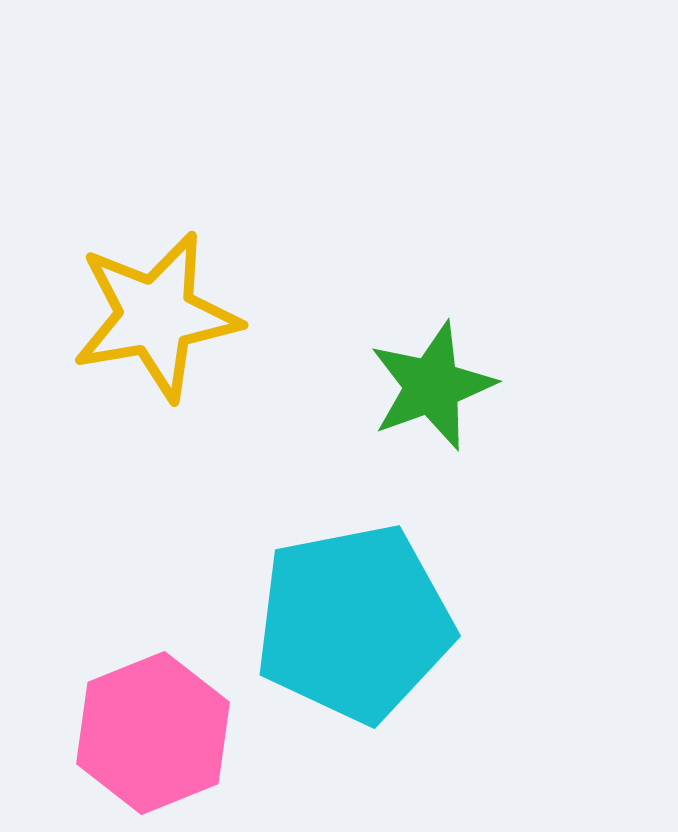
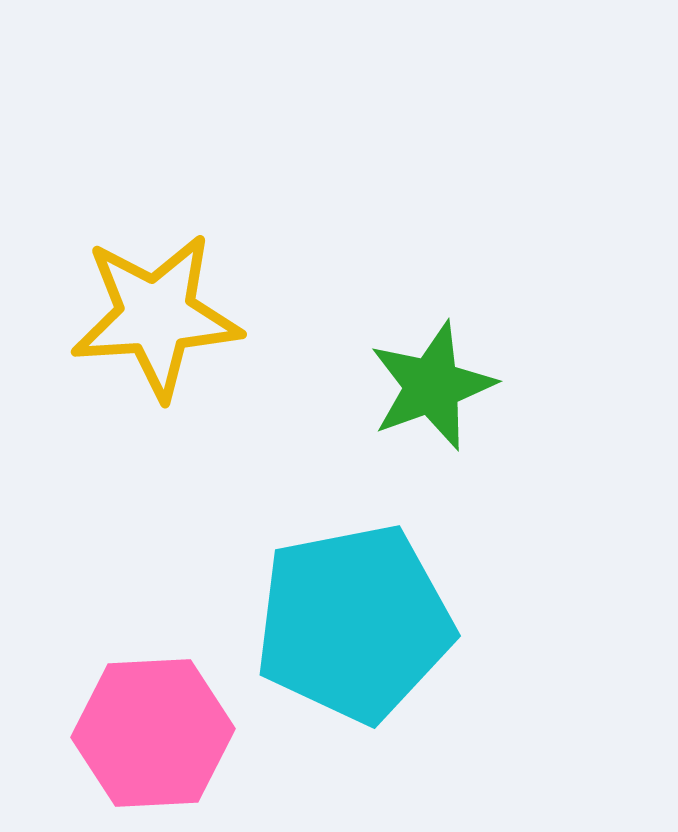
yellow star: rotated 6 degrees clockwise
pink hexagon: rotated 19 degrees clockwise
